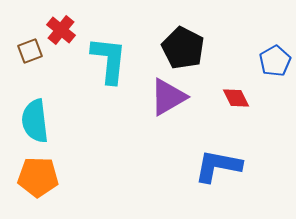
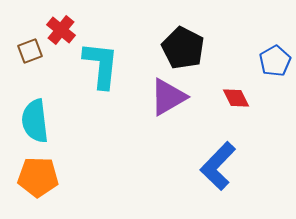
cyan L-shape: moved 8 px left, 5 px down
blue L-shape: rotated 57 degrees counterclockwise
